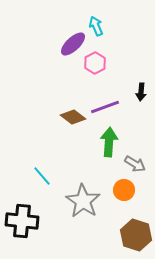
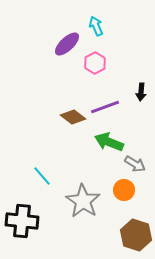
purple ellipse: moved 6 px left
green arrow: rotated 72 degrees counterclockwise
